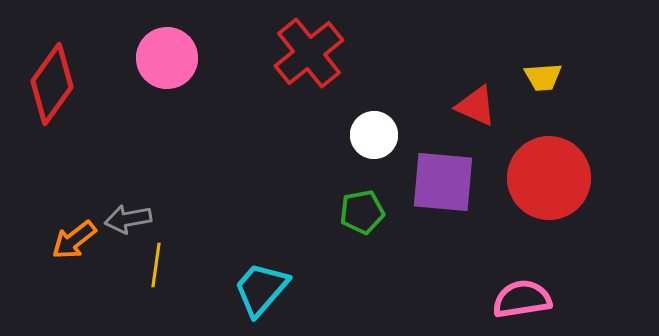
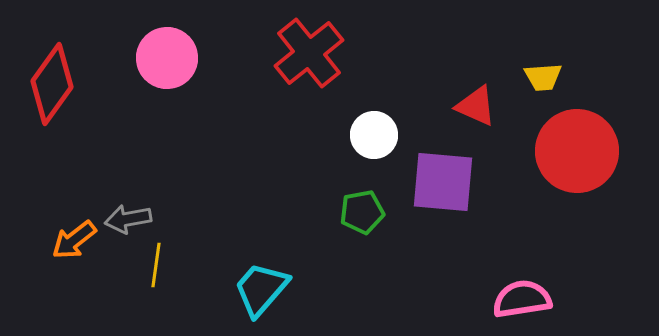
red circle: moved 28 px right, 27 px up
